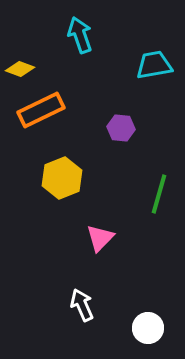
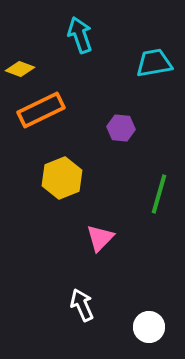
cyan trapezoid: moved 2 px up
white circle: moved 1 px right, 1 px up
